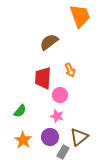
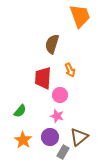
brown semicircle: moved 3 px right, 2 px down; rotated 36 degrees counterclockwise
